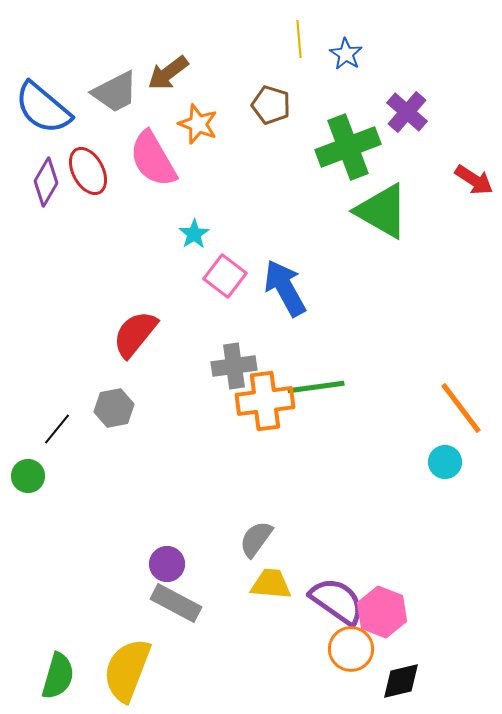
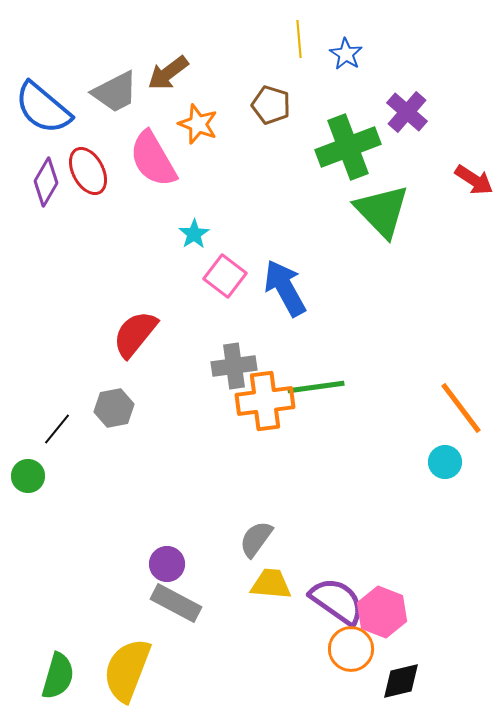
green triangle: rotated 16 degrees clockwise
